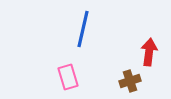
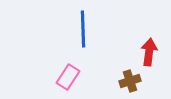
blue line: rotated 15 degrees counterclockwise
pink rectangle: rotated 50 degrees clockwise
